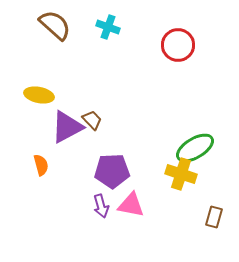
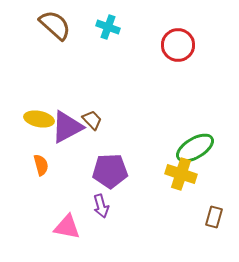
yellow ellipse: moved 24 px down
purple pentagon: moved 2 px left
pink triangle: moved 64 px left, 22 px down
